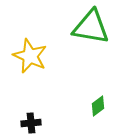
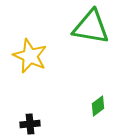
black cross: moved 1 px left, 1 px down
